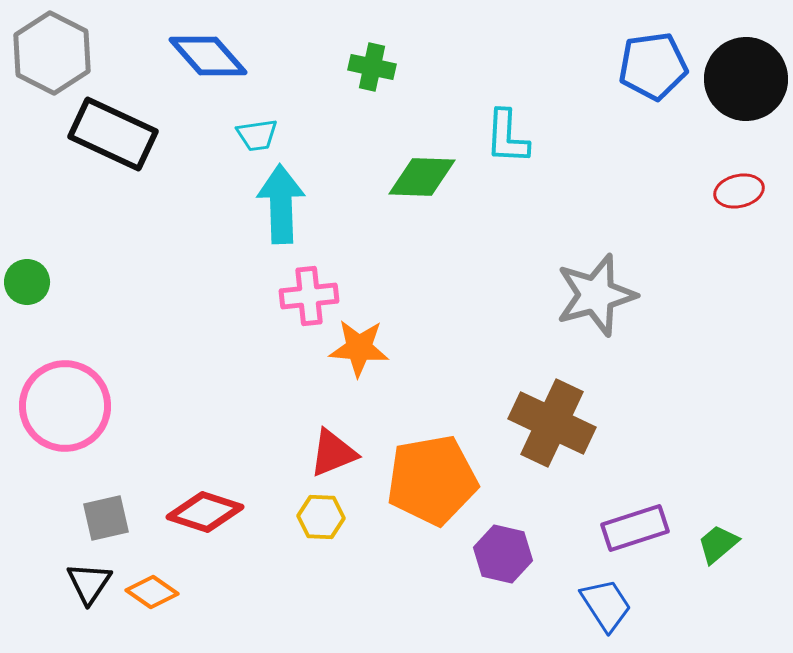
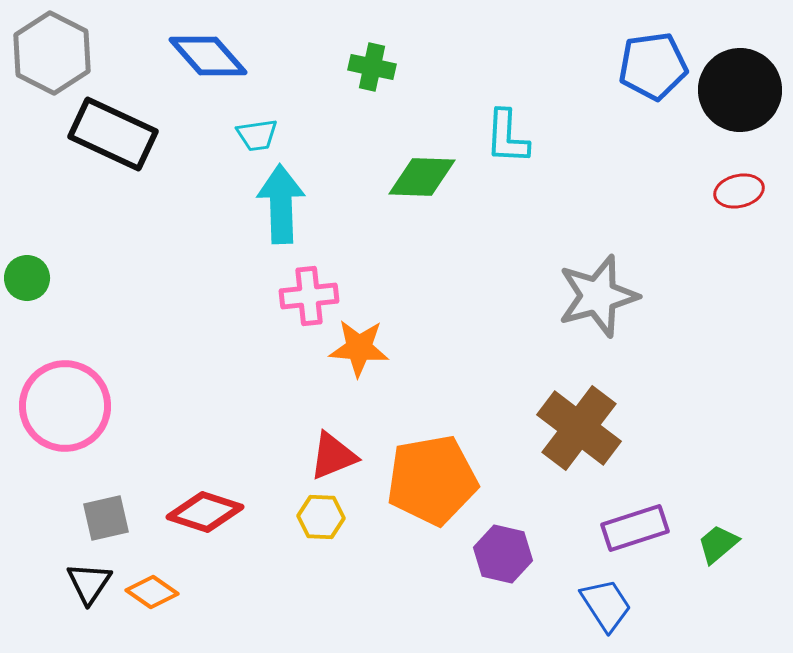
black circle: moved 6 px left, 11 px down
green circle: moved 4 px up
gray star: moved 2 px right, 1 px down
brown cross: moved 27 px right, 5 px down; rotated 12 degrees clockwise
red triangle: moved 3 px down
